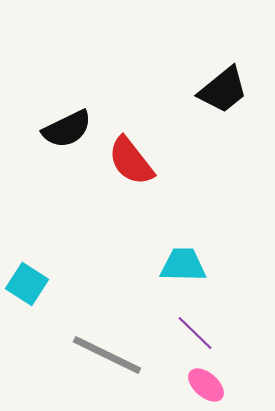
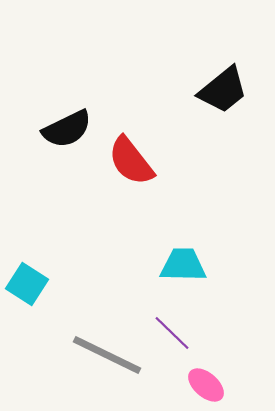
purple line: moved 23 px left
